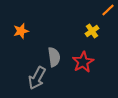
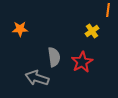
orange line: rotated 40 degrees counterclockwise
orange star: moved 1 px left, 2 px up; rotated 14 degrees clockwise
red star: moved 1 px left
gray arrow: rotated 80 degrees clockwise
